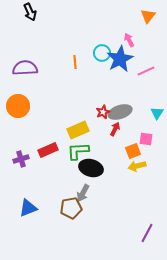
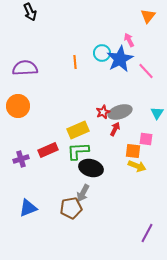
pink line: rotated 72 degrees clockwise
orange square: rotated 28 degrees clockwise
yellow arrow: rotated 144 degrees counterclockwise
